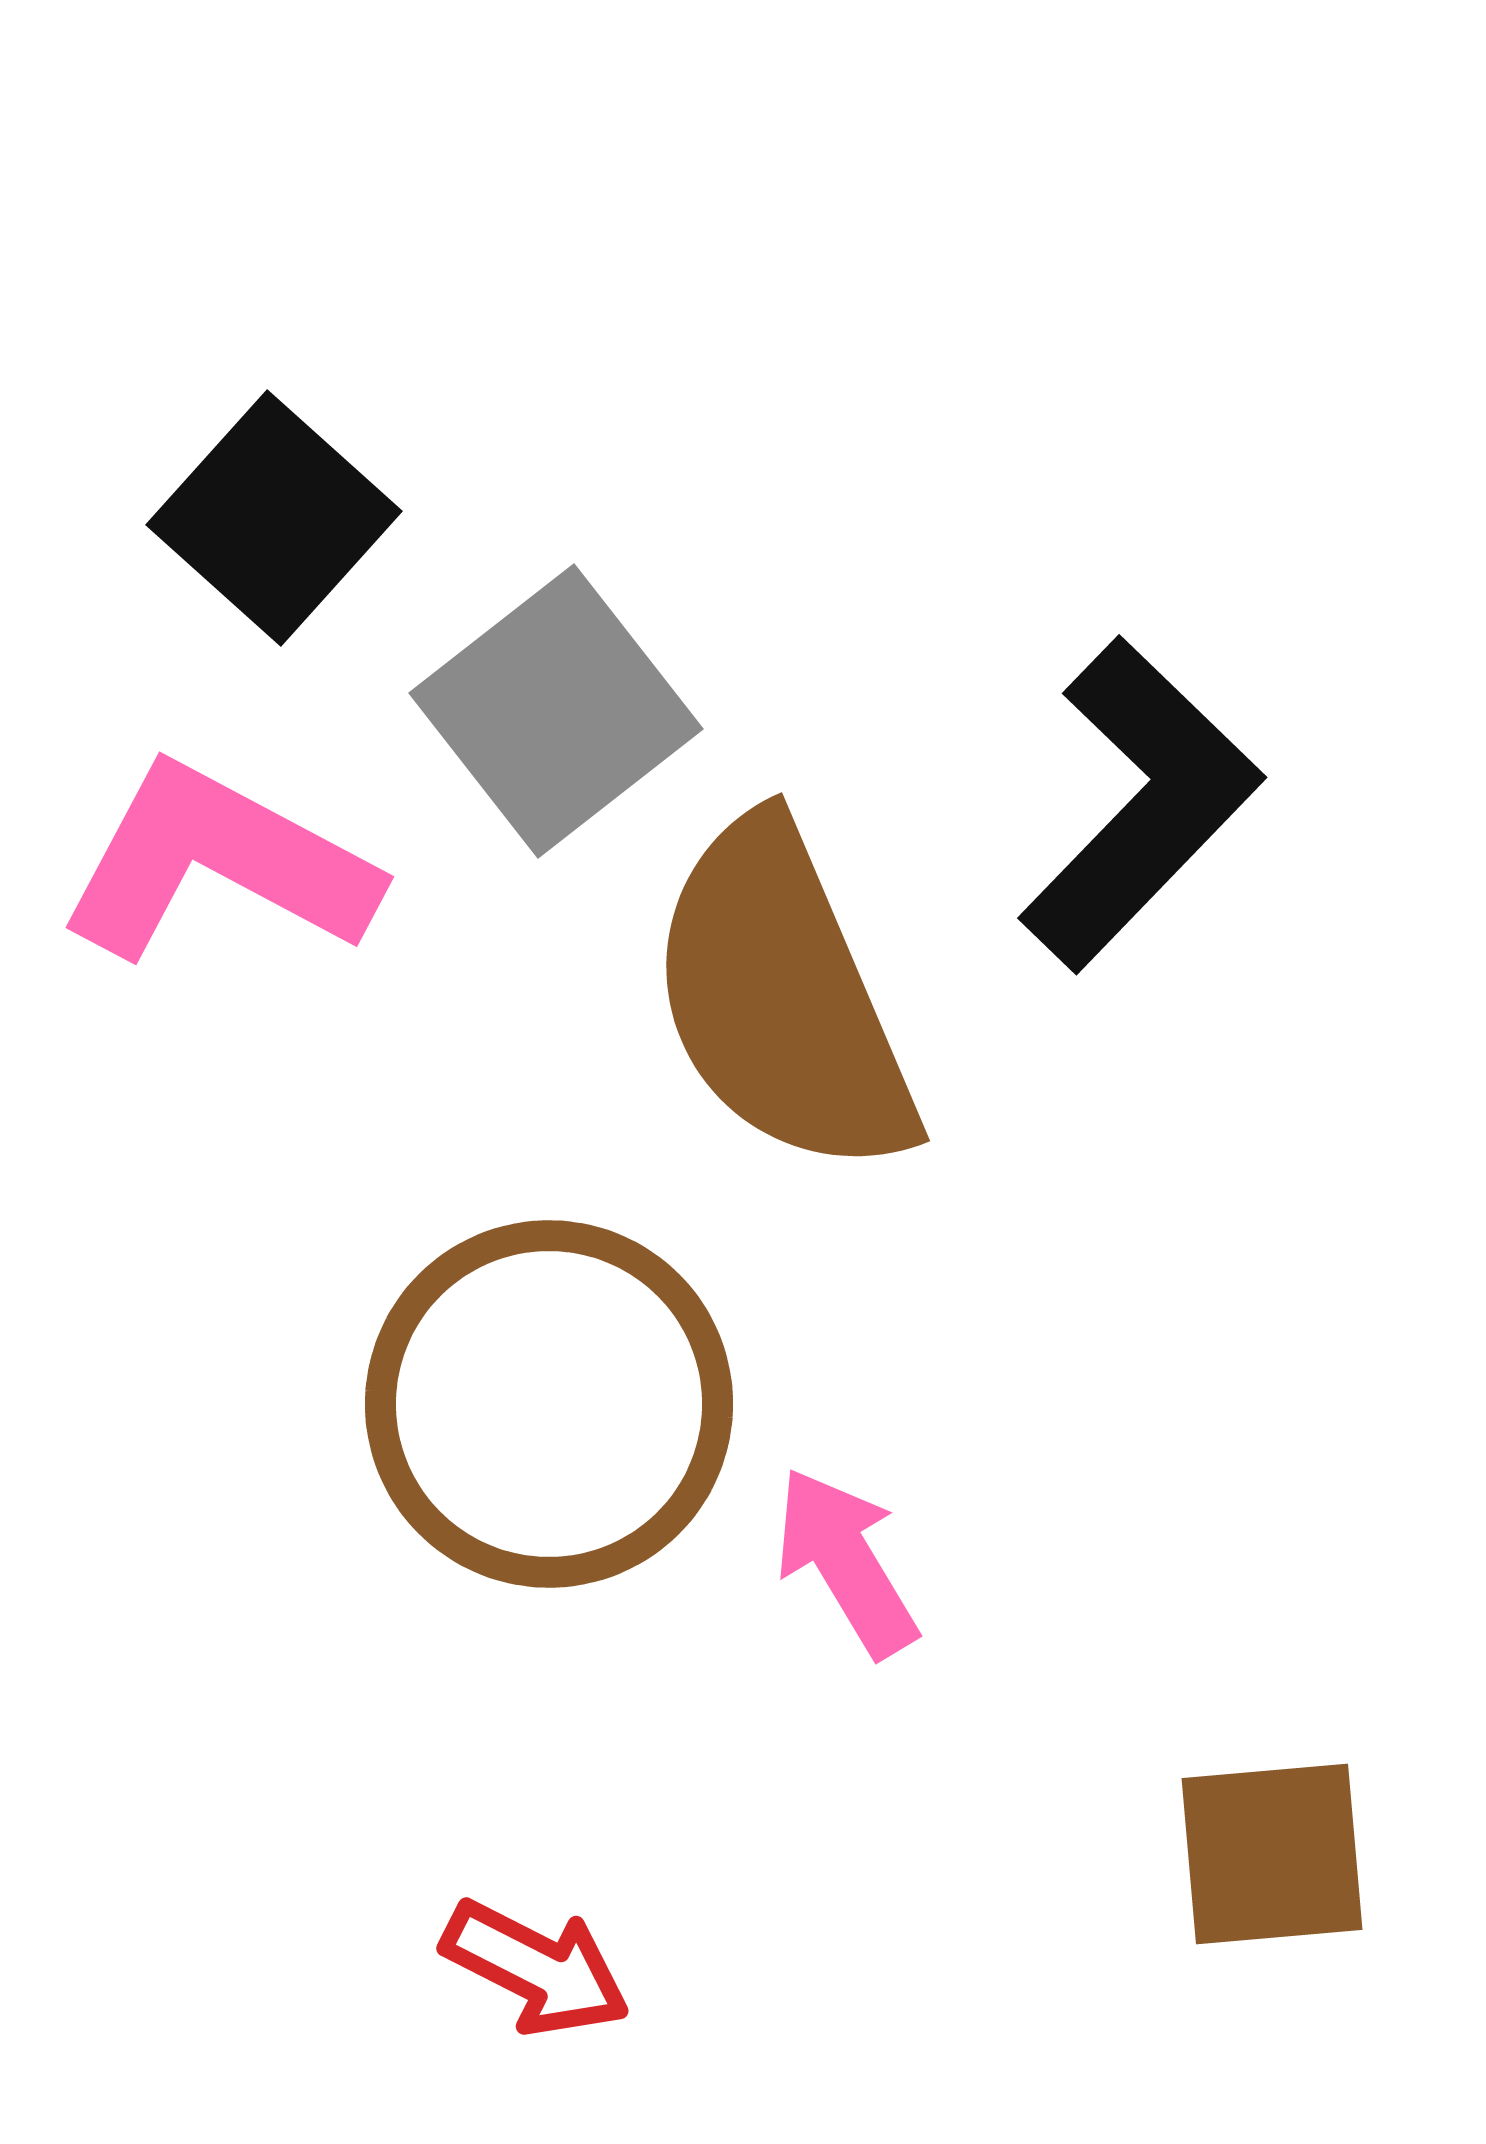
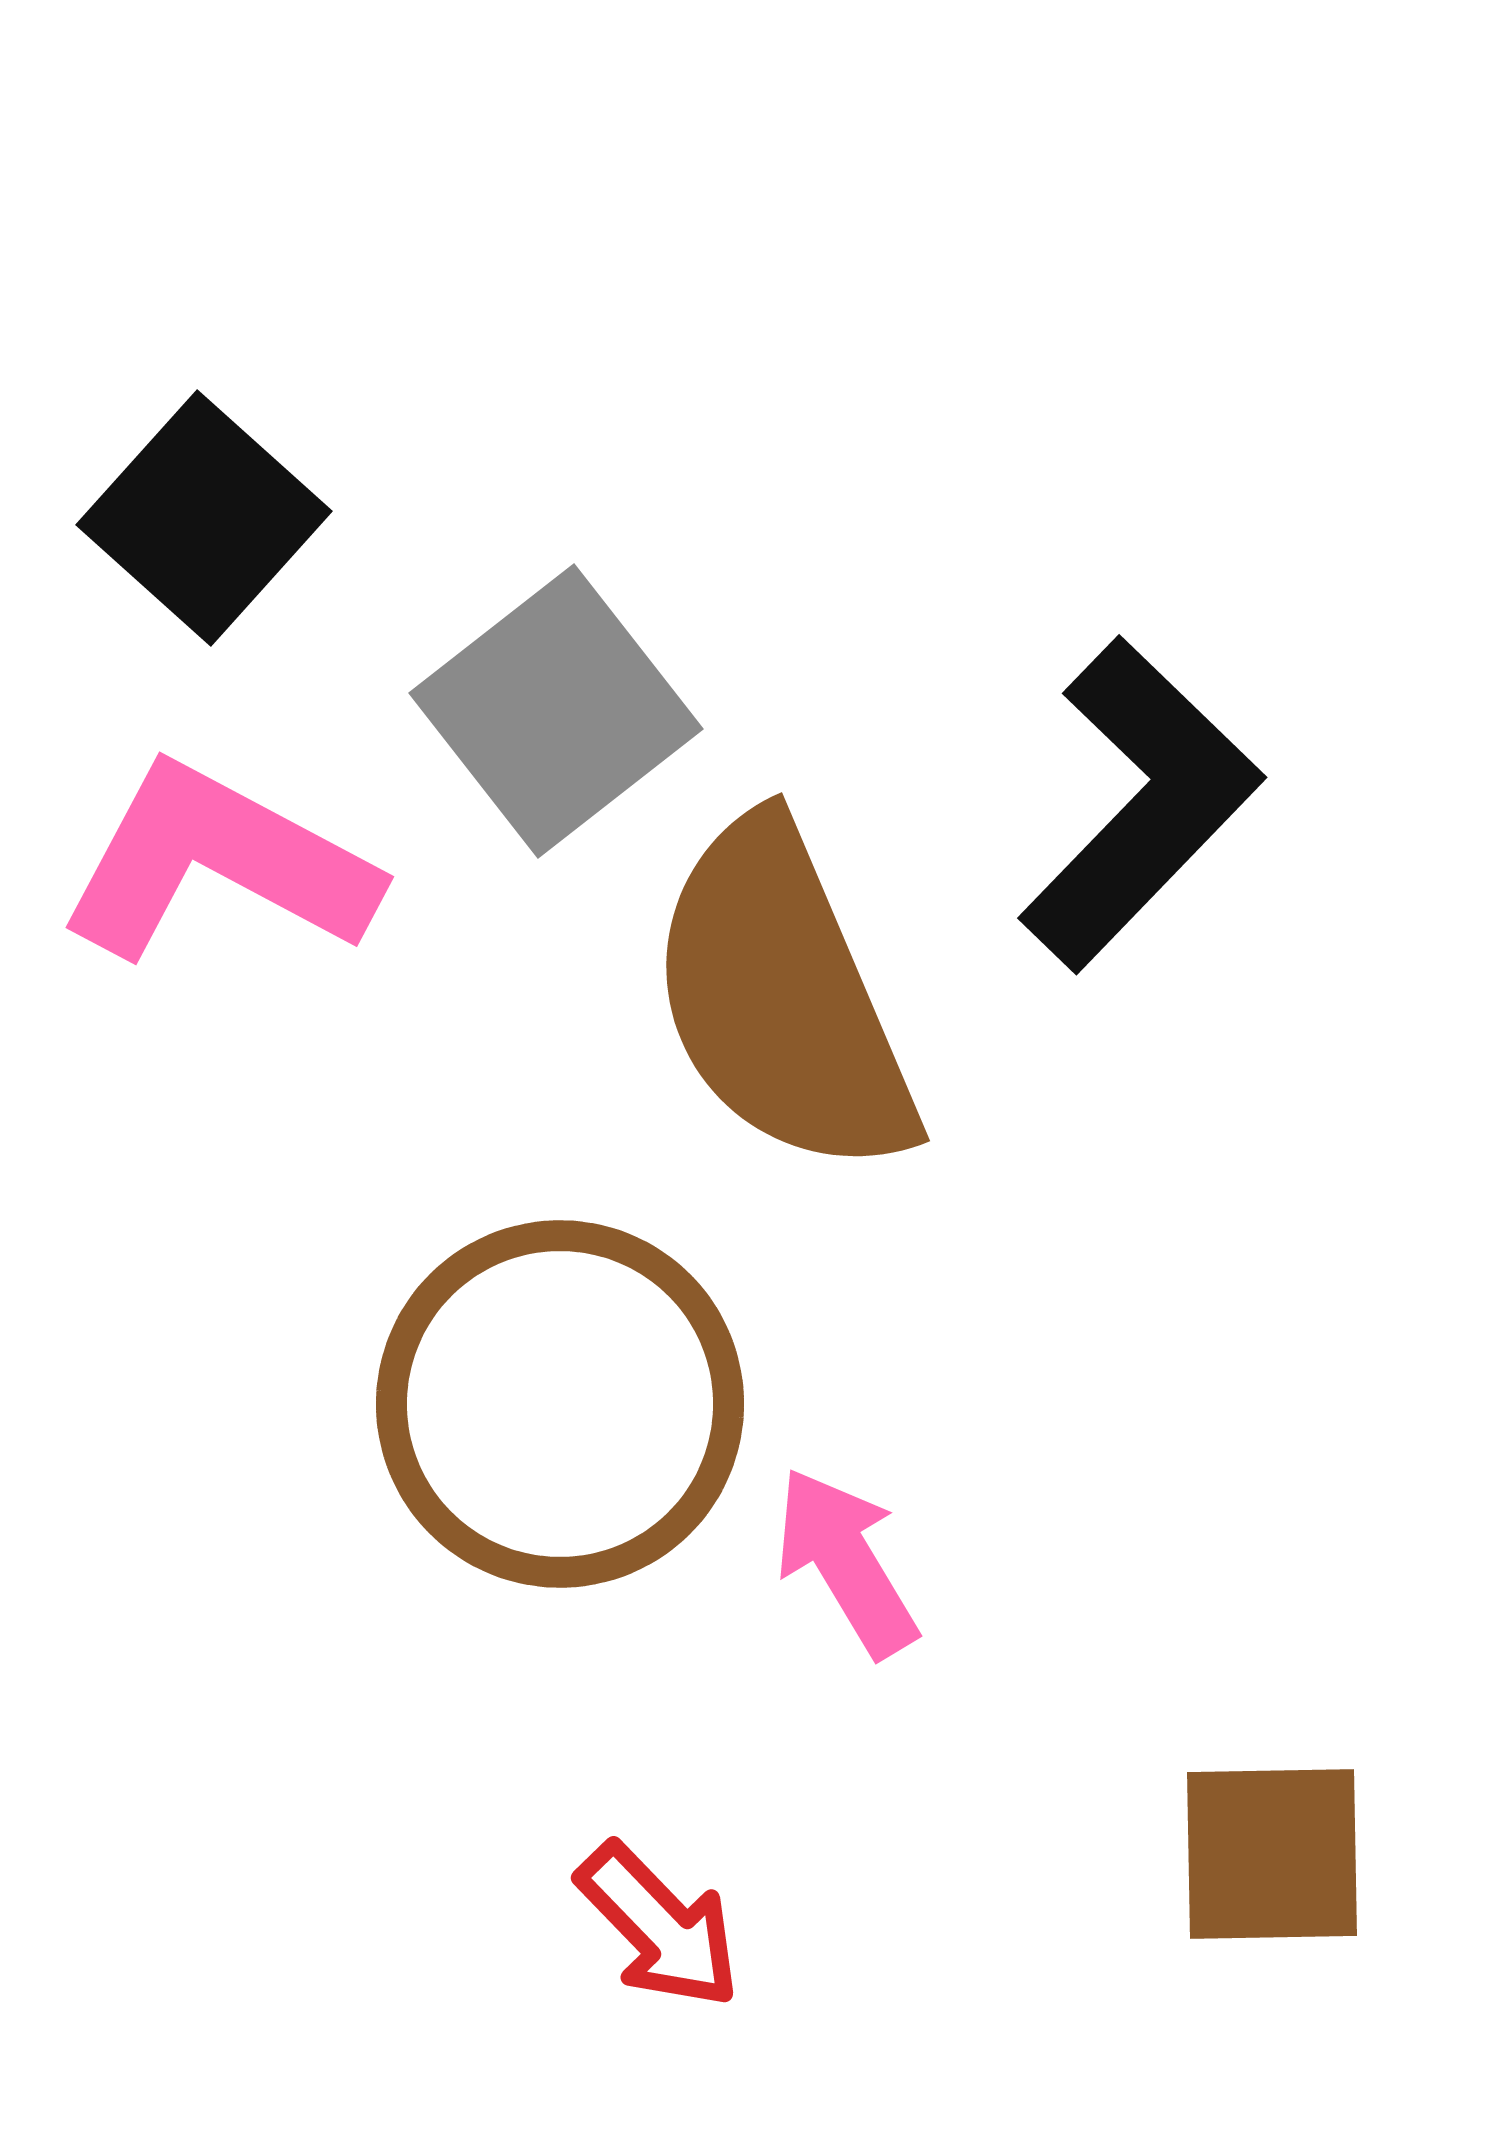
black square: moved 70 px left
brown circle: moved 11 px right
brown square: rotated 4 degrees clockwise
red arrow: moved 123 px right, 42 px up; rotated 19 degrees clockwise
